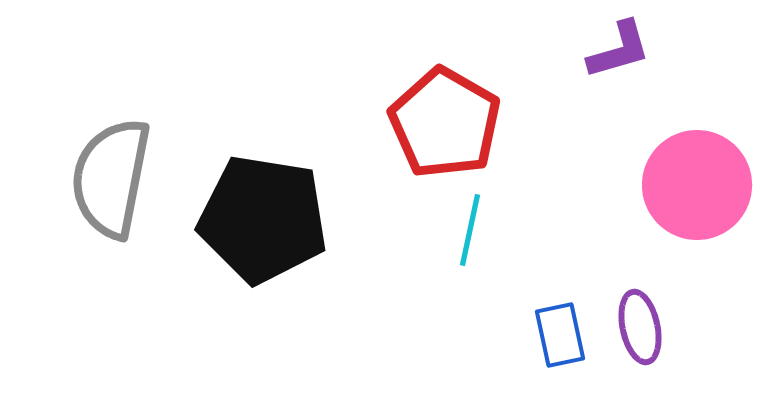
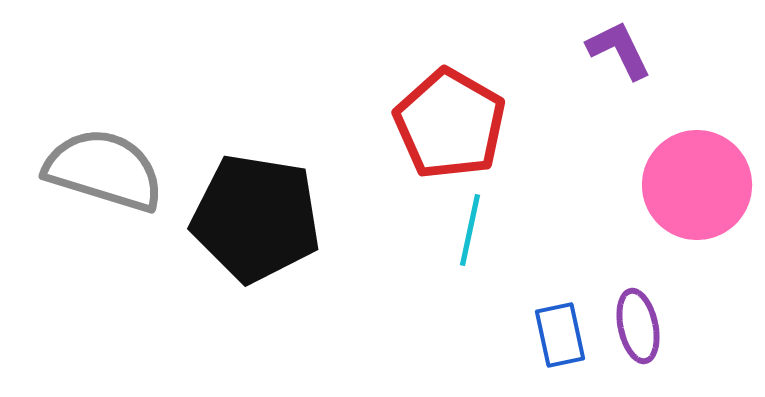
purple L-shape: rotated 100 degrees counterclockwise
red pentagon: moved 5 px right, 1 px down
gray semicircle: moved 7 px left, 8 px up; rotated 96 degrees clockwise
black pentagon: moved 7 px left, 1 px up
purple ellipse: moved 2 px left, 1 px up
